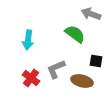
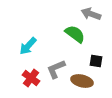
cyan arrow: moved 6 px down; rotated 36 degrees clockwise
